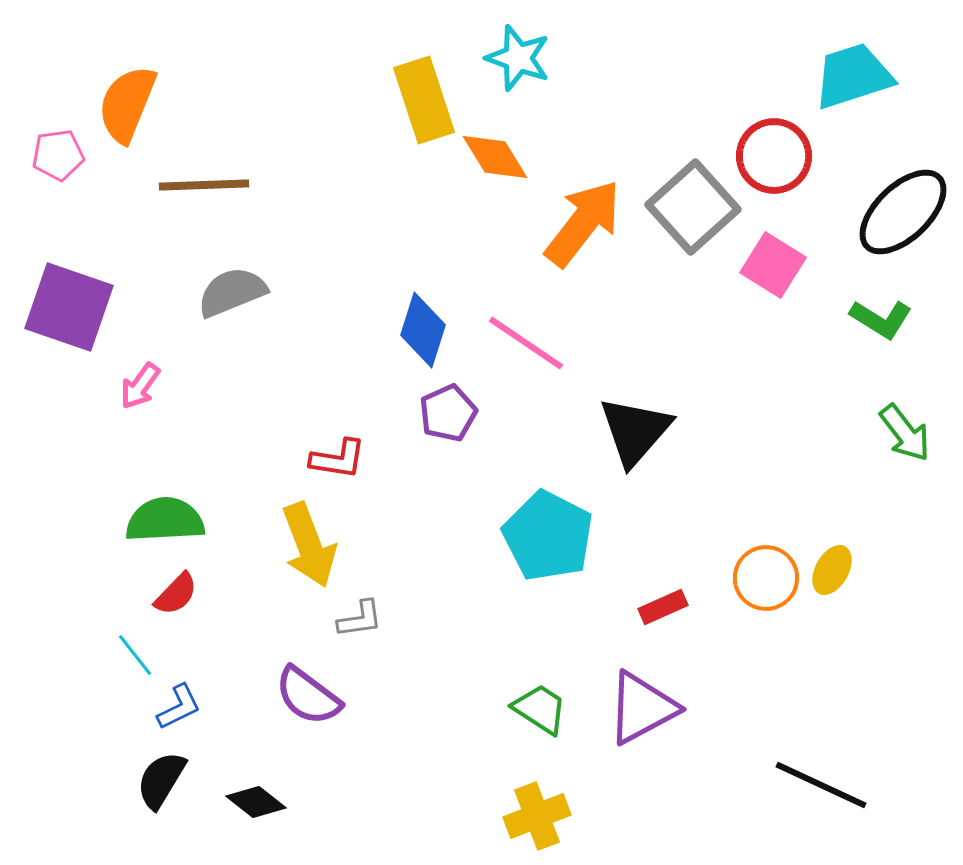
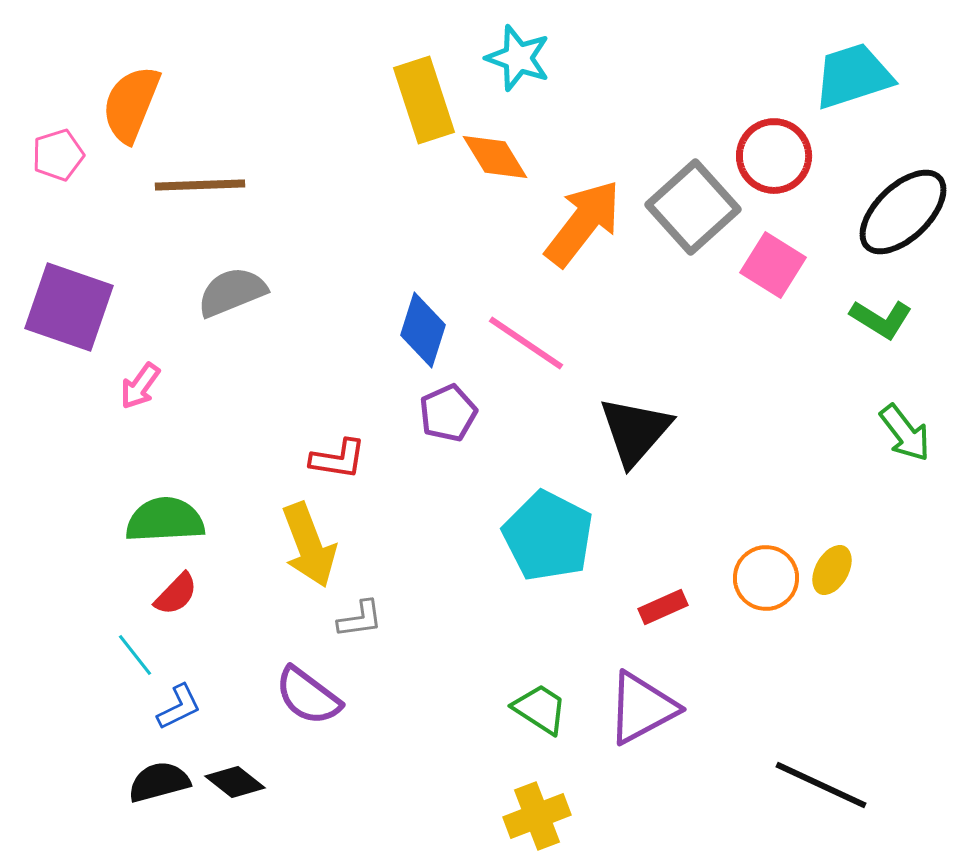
orange semicircle: moved 4 px right
pink pentagon: rotated 9 degrees counterclockwise
brown line: moved 4 px left
black semicircle: moved 2 px left, 2 px down; rotated 44 degrees clockwise
black diamond: moved 21 px left, 20 px up
